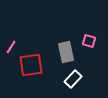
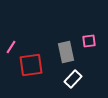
pink square: rotated 24 degrees counterclockwise
